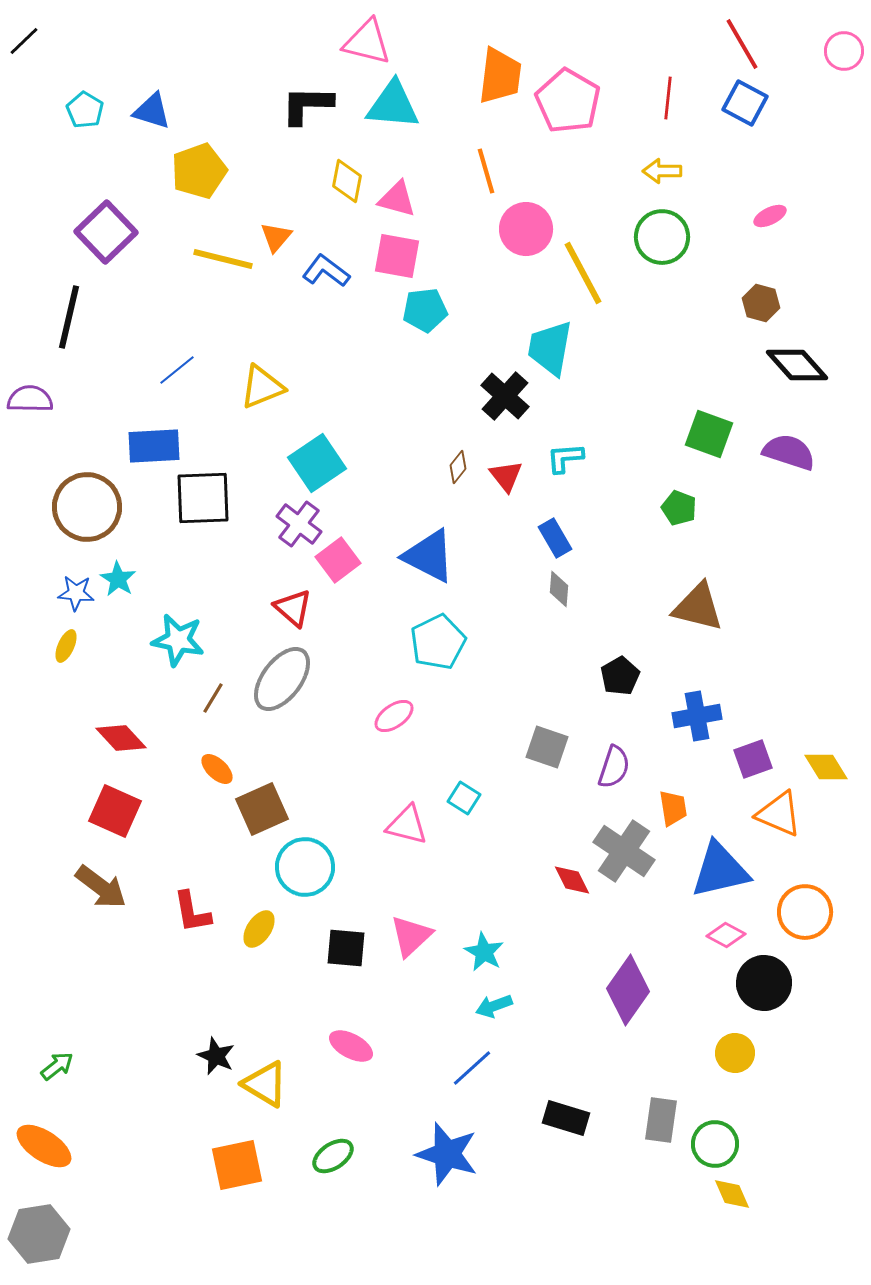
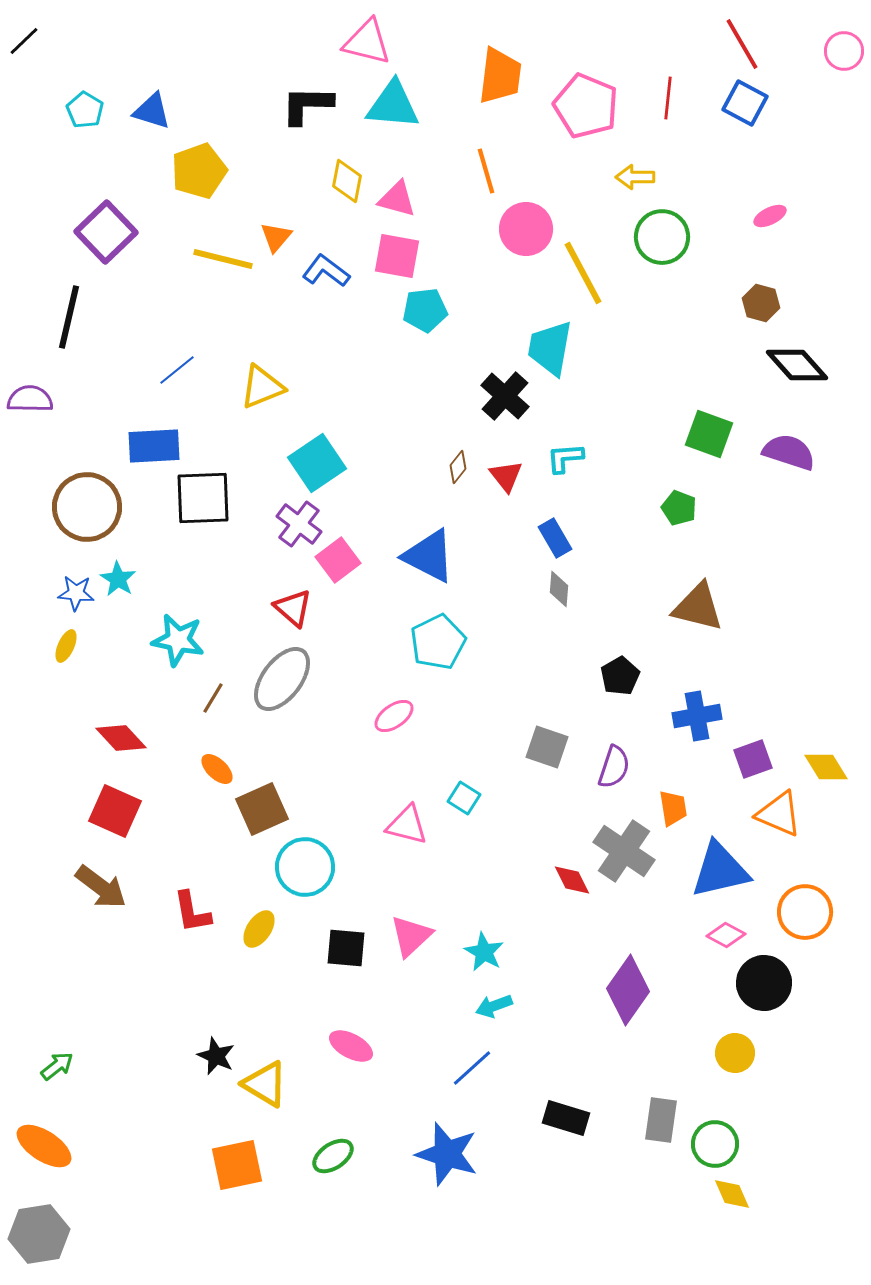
pink pentagon at (568, 101): moved 18 px right, 5 px down; rotated 8 degrees counterclockwise
yellow arrow at (662, 171): moved 27 px left, 6 px down
